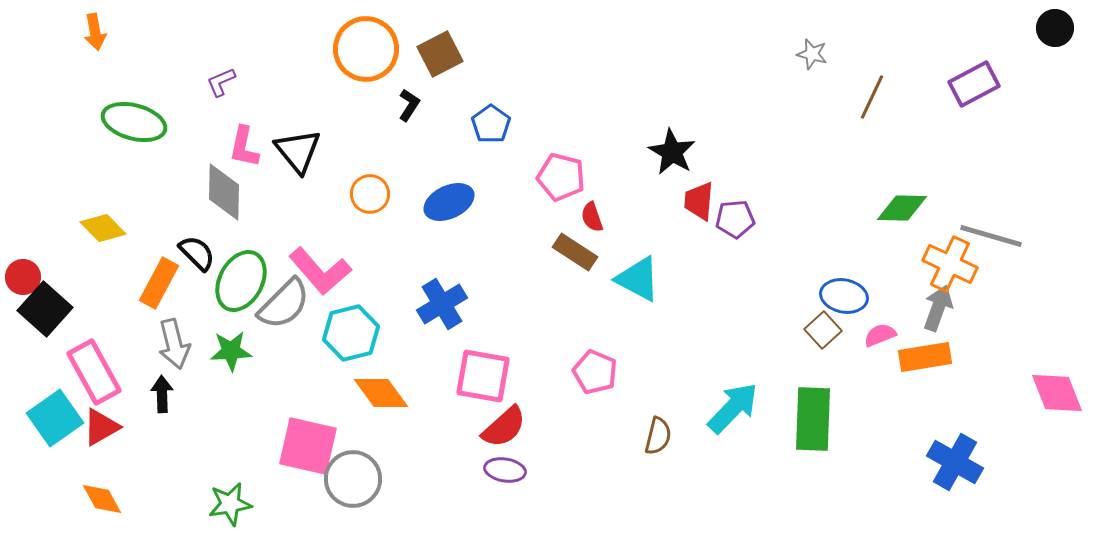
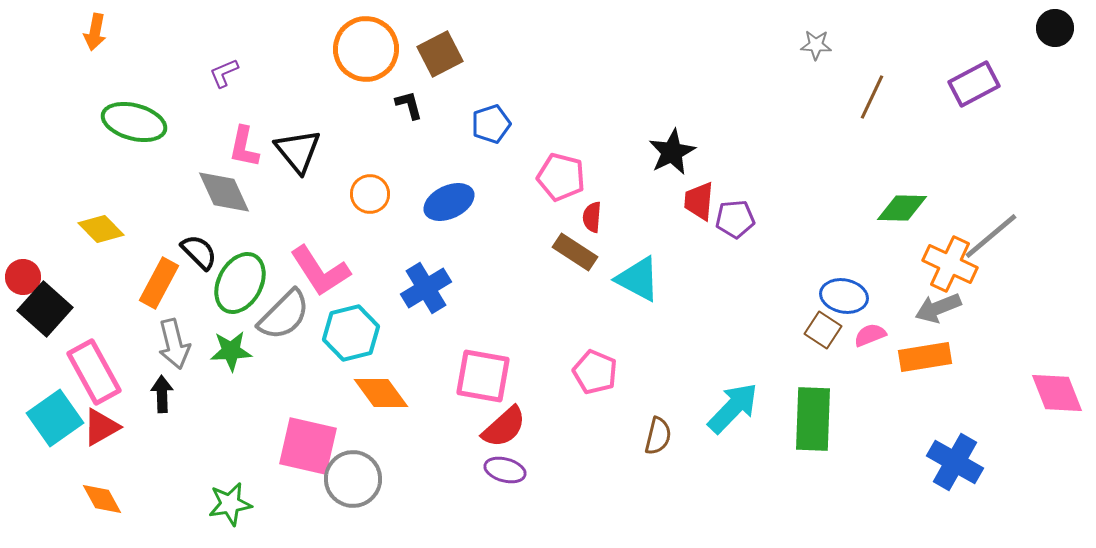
orange arrow at (95, 32): rotated 21 degrees clockwise
gray star at (812, 54): moved 4 px right, 9 px up; rotated 12 degrees counterclockwise
purple L-shape at (221, 82): moved 3 px right, 9 px up
black L-shape at (409, 105): rotated 48 degrees counterclockwise
blue pentagon at (491, 124): rotated 18 degrees clockwise
black star at (672, 152): rotated 15 degrees clockwise
gray diamond at (224, 192): rotated 26 degrees counterclockwise
red semicircle at (592, 217): rotated 24 degrees clockwise
yellow diamond at (103, 228): moved 2 px left, 1 px down
gray line at (991, 236): rotated 56 degrees counterclockwise
black semicircle at (197, 253): moved 2 px right, 1 px up
pink L-shape at (320, 271): rotated 8 degrees clockwise
green ellipse at (241, 281): moved 1 px left, 2 px down
gray semicircle at (284, 304): moved 11 px down
blue cross at (442, 304): moved 16 px left, 16 px up
gray arrow at (938, 308): rotated 132 degrees counterclockwise
brown square at (823, 330): rotated 15 degrees counterclockwise
pink semicircle at (880, 335): moved 10 px left
purple ellipse at (505, 470): rotated 6 degrees clockwise
